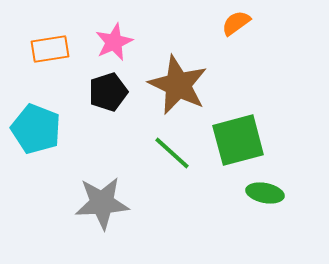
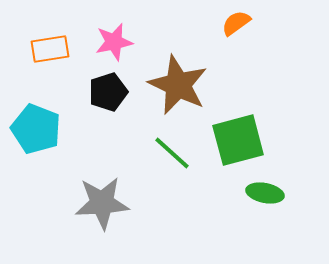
pink star: rotated 12 degrees clockwise
